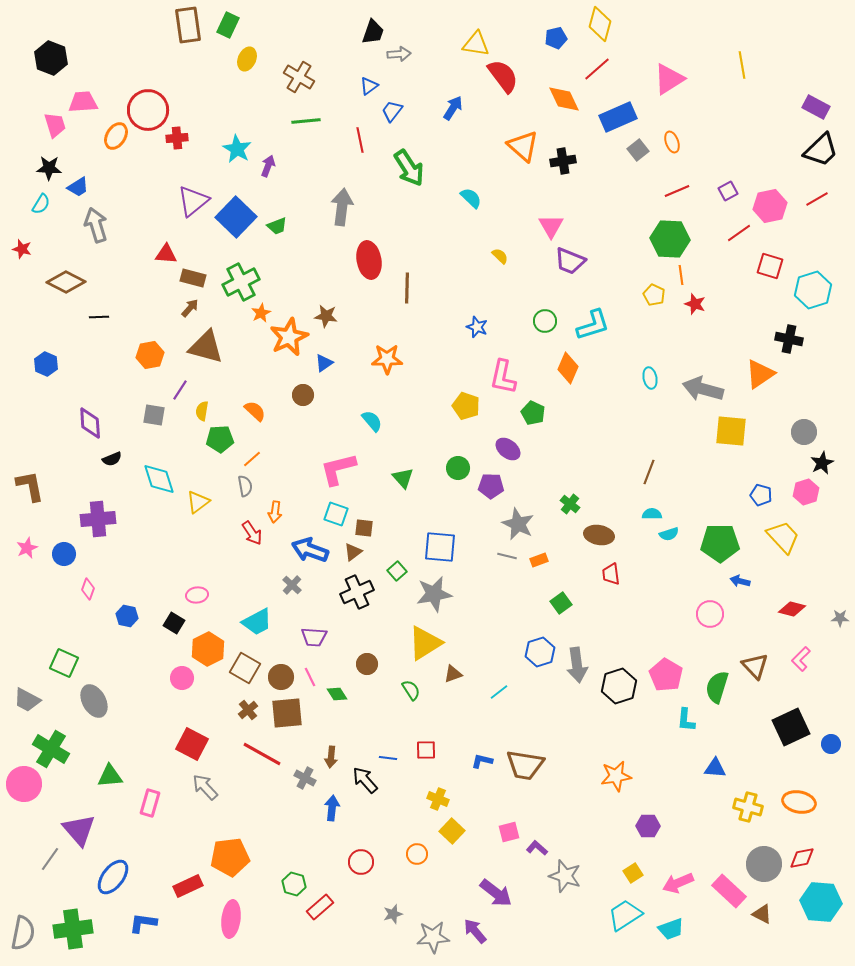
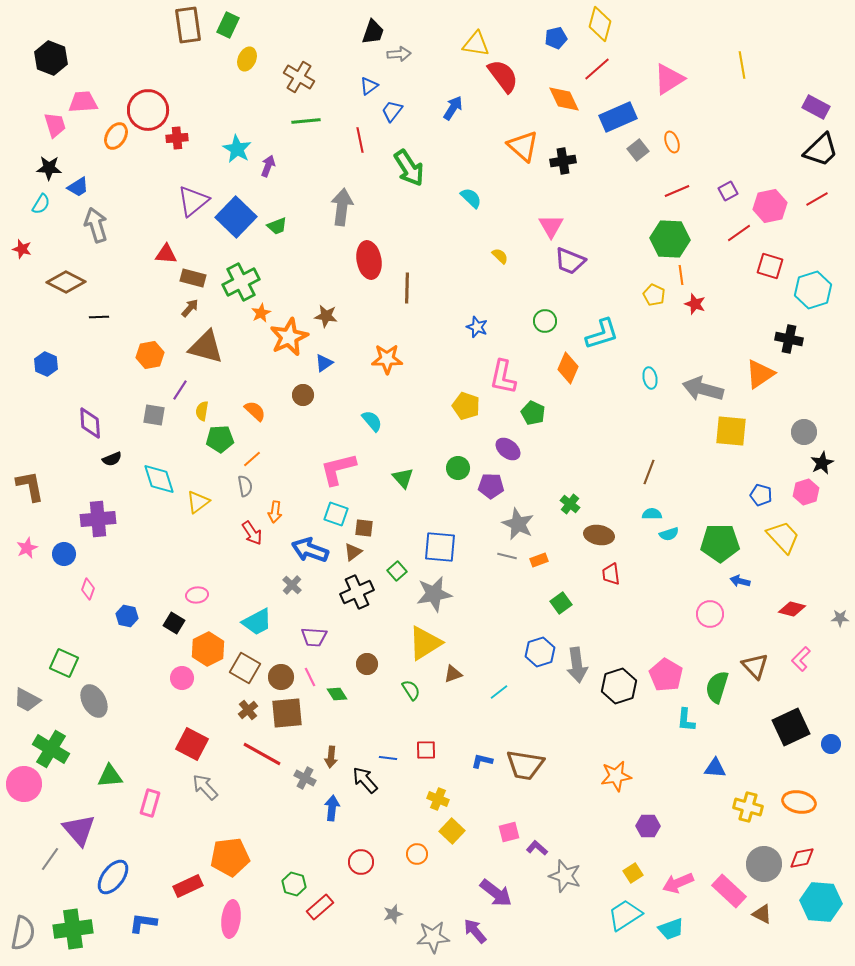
cyan L-shape at (593, 325): moved 9 px right, 9 px down
